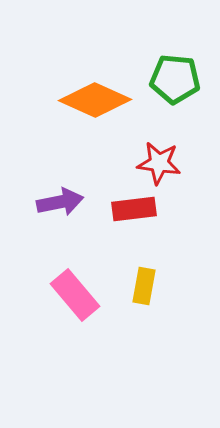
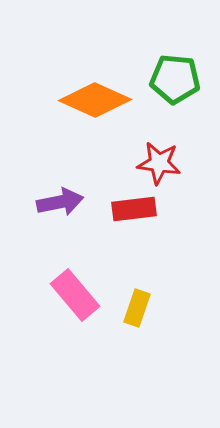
yellow rectangle: moved 7 px left, 22 px down; rotated 9 degrees clockwise
